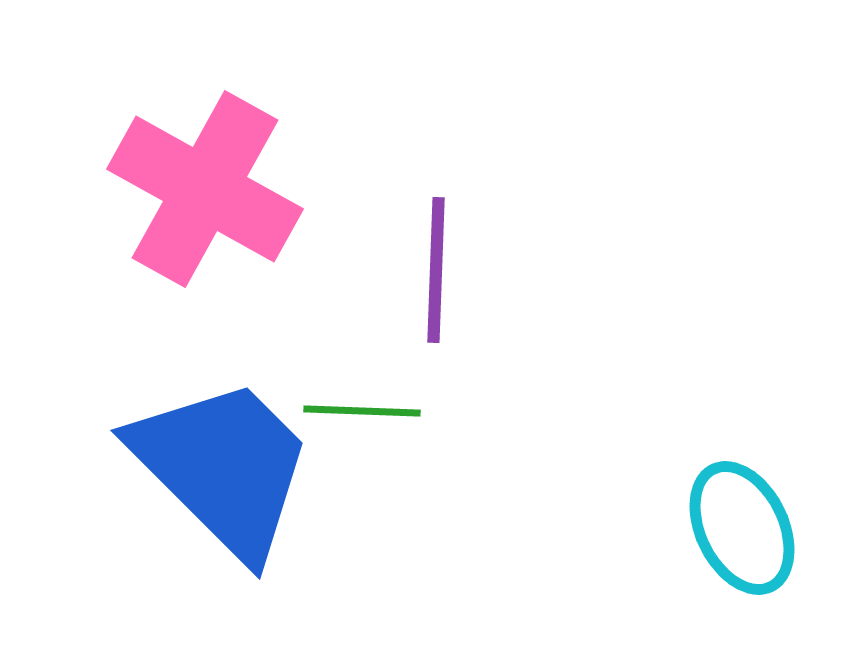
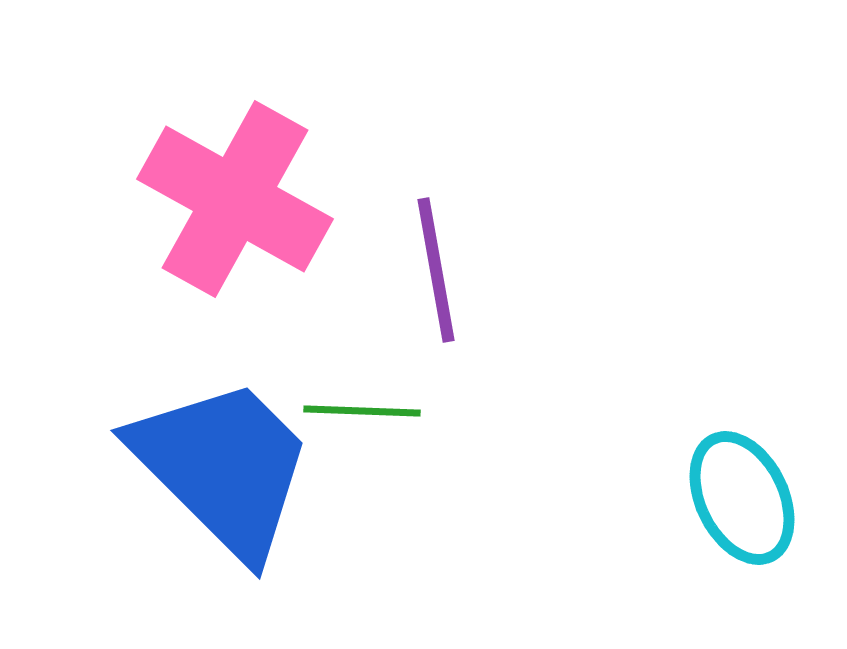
pink cross: moved 30 px right, 10 px down
purple line: rotated 12 degrees counterclockwise
cyan ellipse: moved 30 px up
